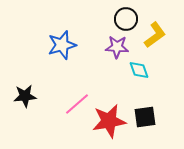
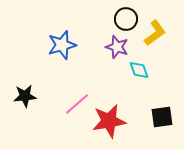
yellow L-shape: moved 2 px up
purple star: rotated 15 degrees clockwise
black square: moved 17 px right
